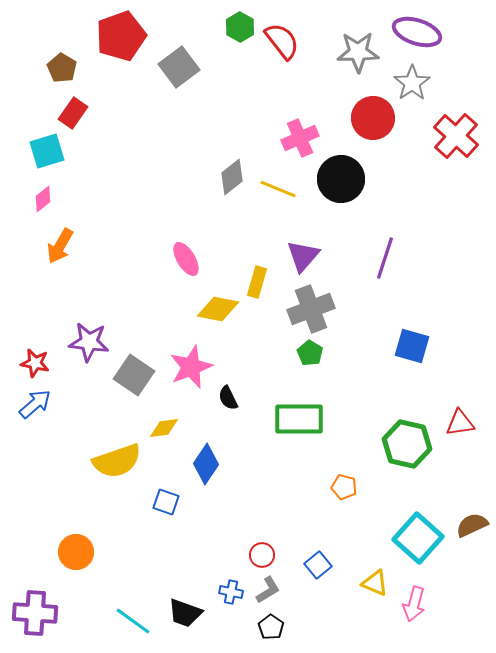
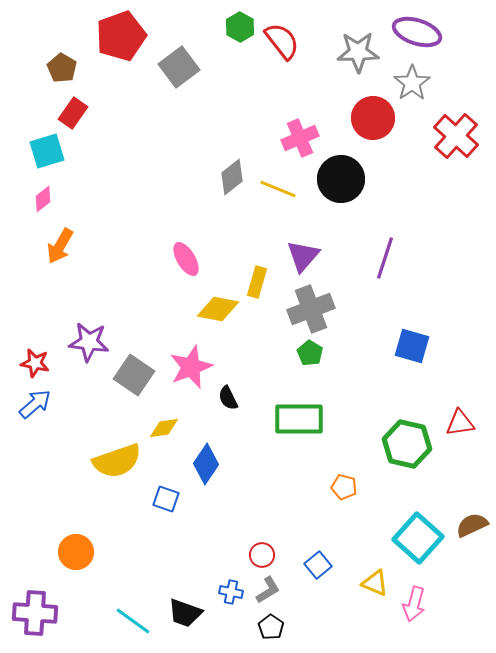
blue square at (166, 502): moved 3 px up
